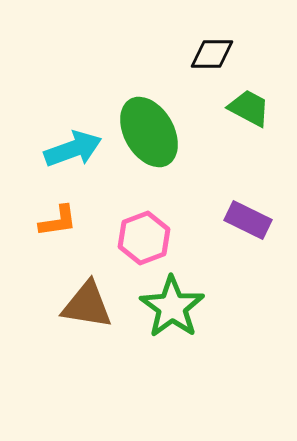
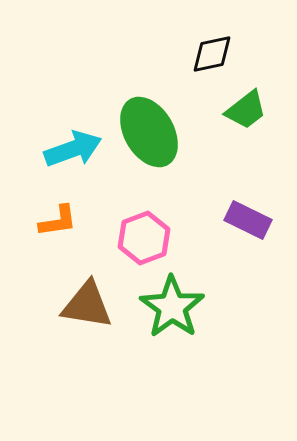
black diamond: rotated 12 degrees counterclockwise
green trapezoid: moved 3 px left, 2 px down; rotated 114 degrees clockwise
